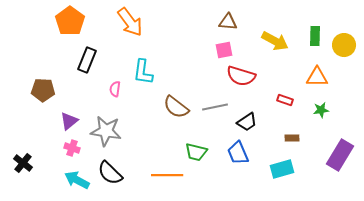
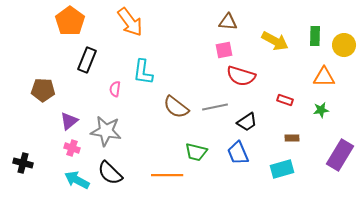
orange triangle: moved 7 px right
black cross: rotated 24 degrees counterclockwise
